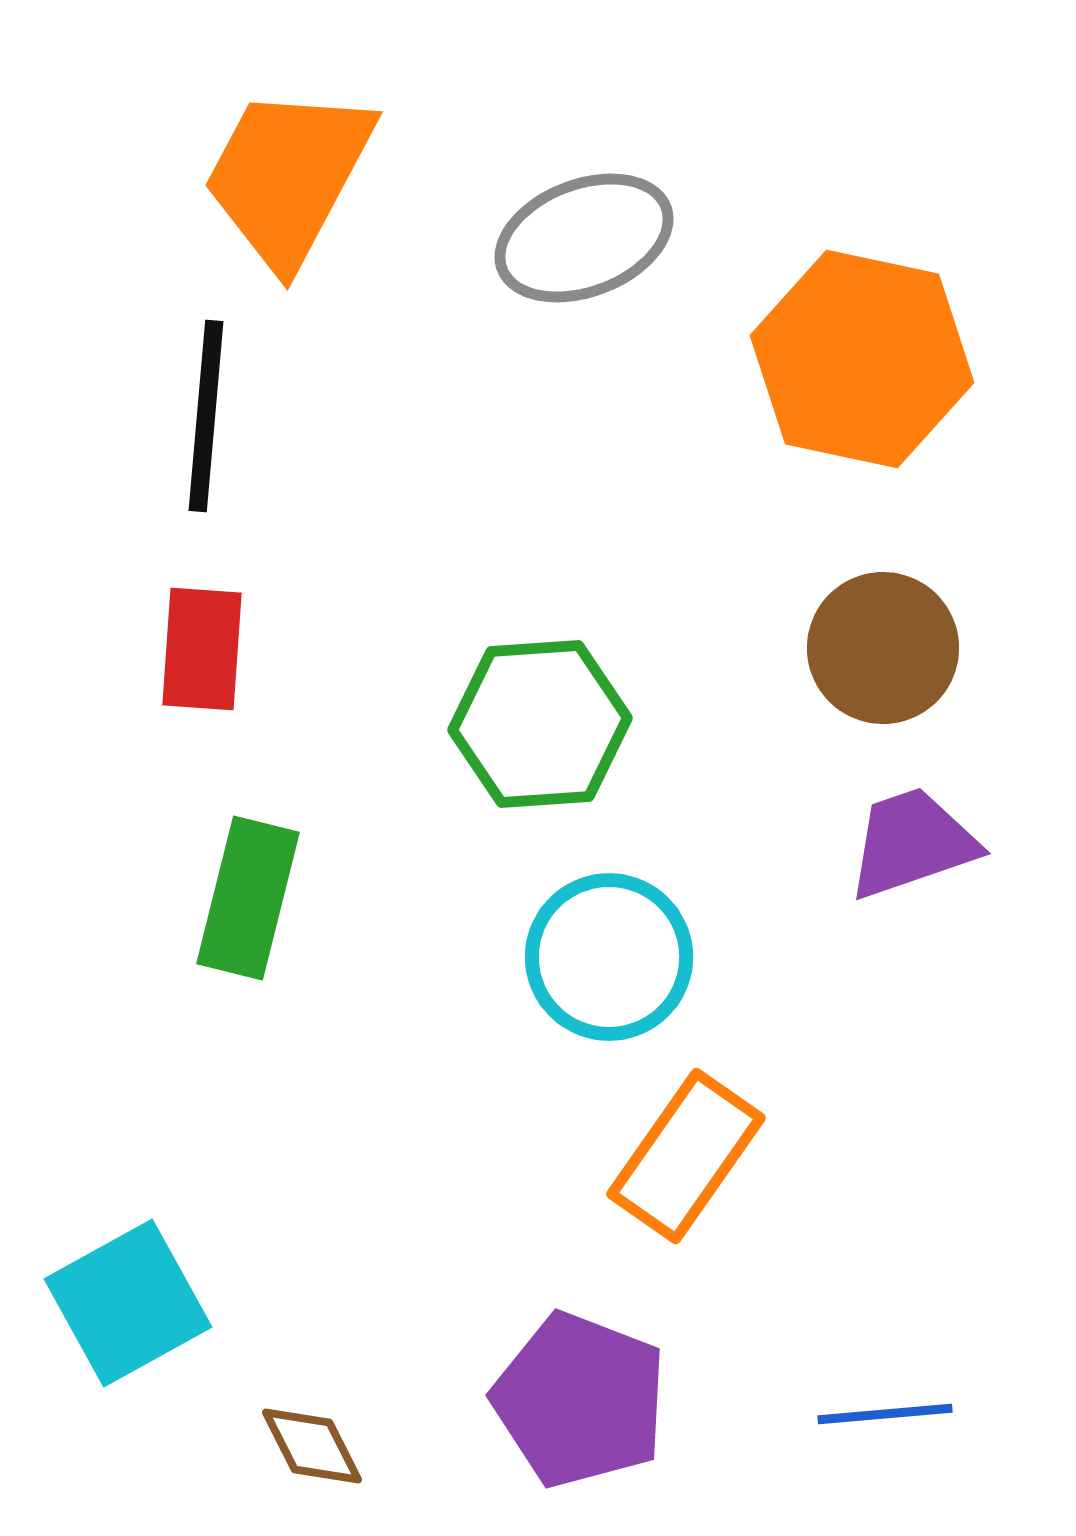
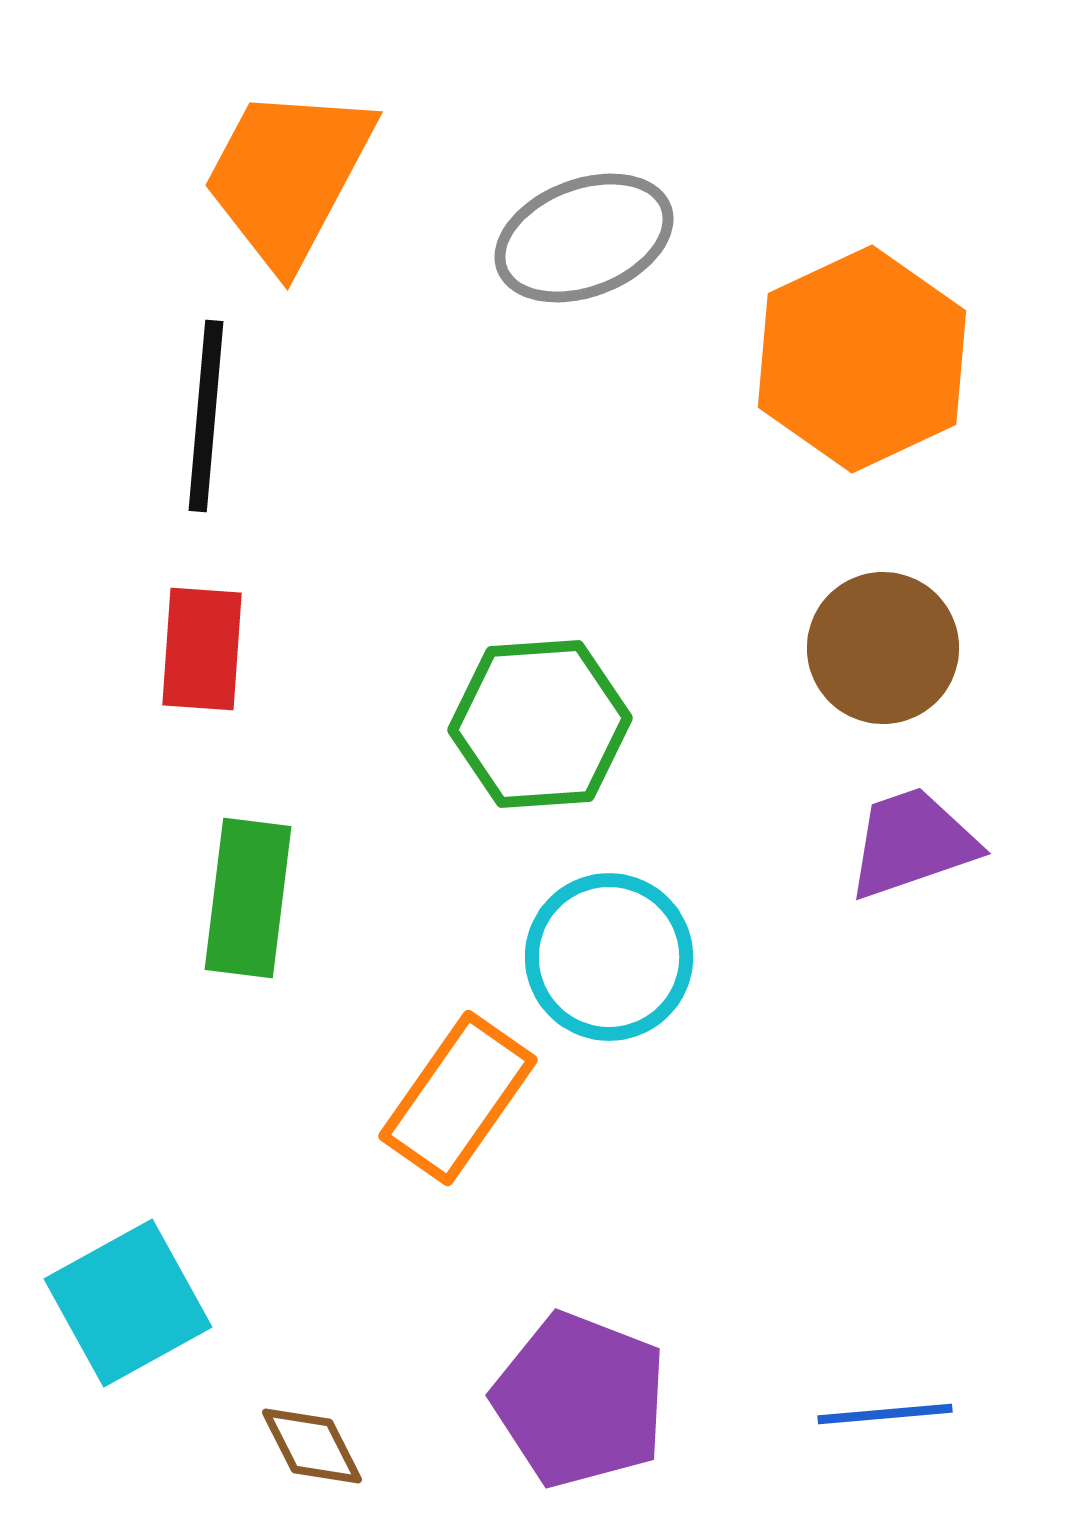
orange hexagon: rotated 23 degrees clockwise
green rectangle: rotated 7 degrees counterclockwise
orange rectangle: moved 228 px left, 58 px up
